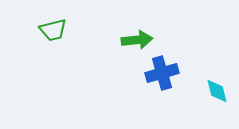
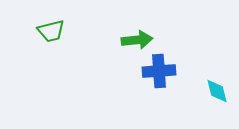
green trapezoid: moved 2 px left, 1 px down
blue cross: moved 3 px left, 2 px up; rotated 12 degrees clockwise
